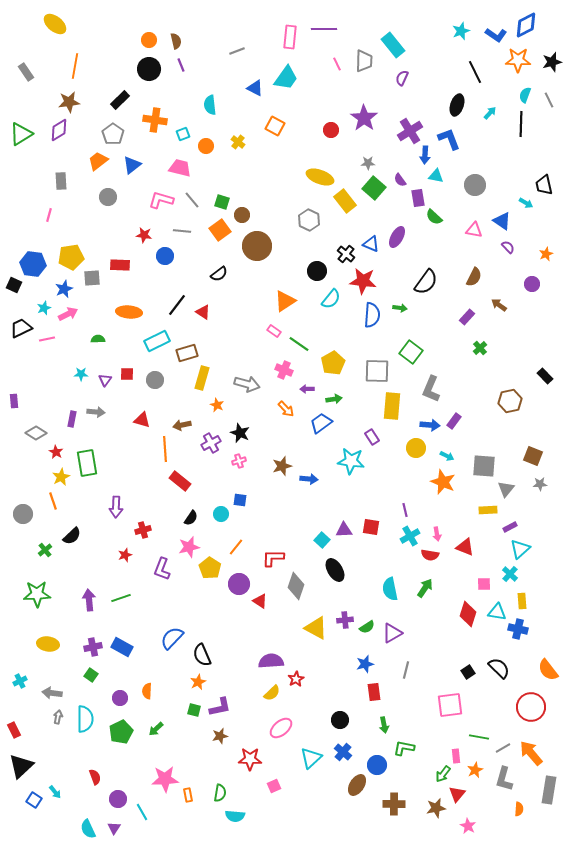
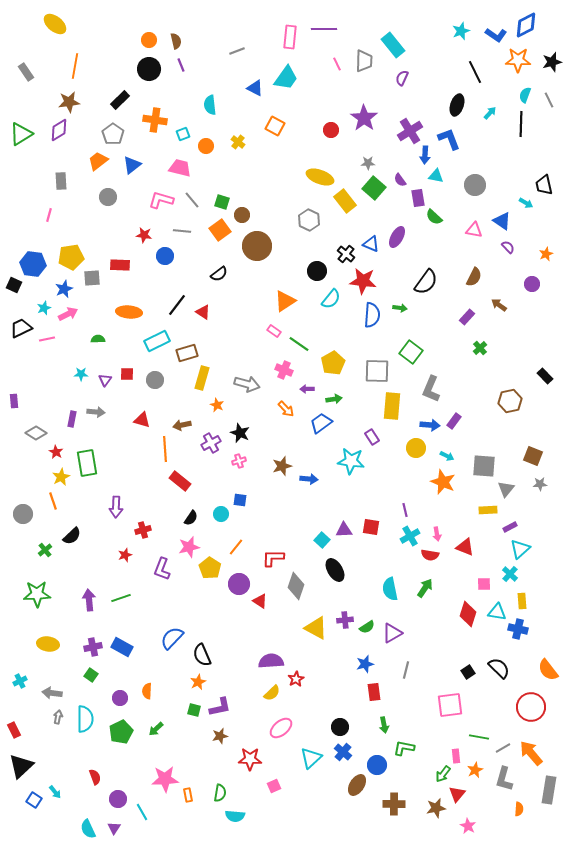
black circle at (340, 720): moved 7 px down
